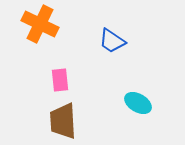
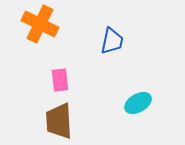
blue trapezoid: rotated 112 degrees counterclockwise
cyan ellipse: rotated 60 degrees counterclockwise
brown trapezoid: moved 4 px left
